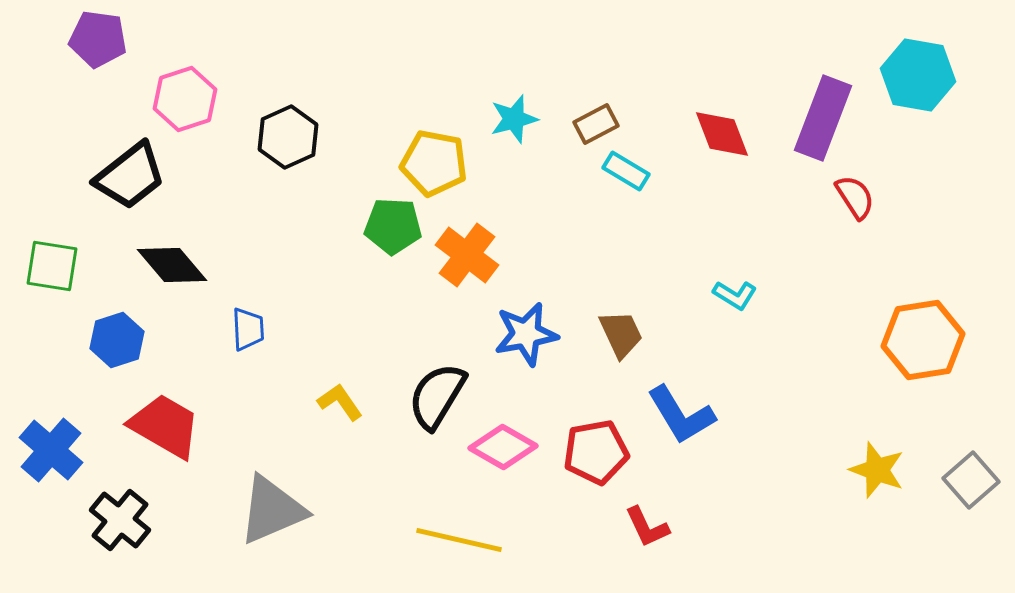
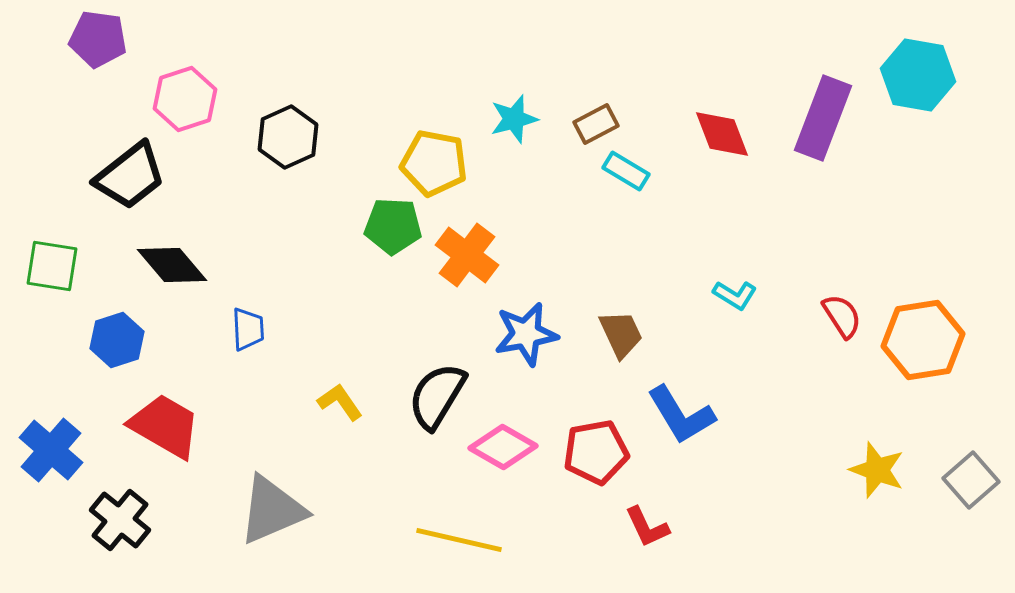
red semicircle: moved 13 px left, 119 px down
